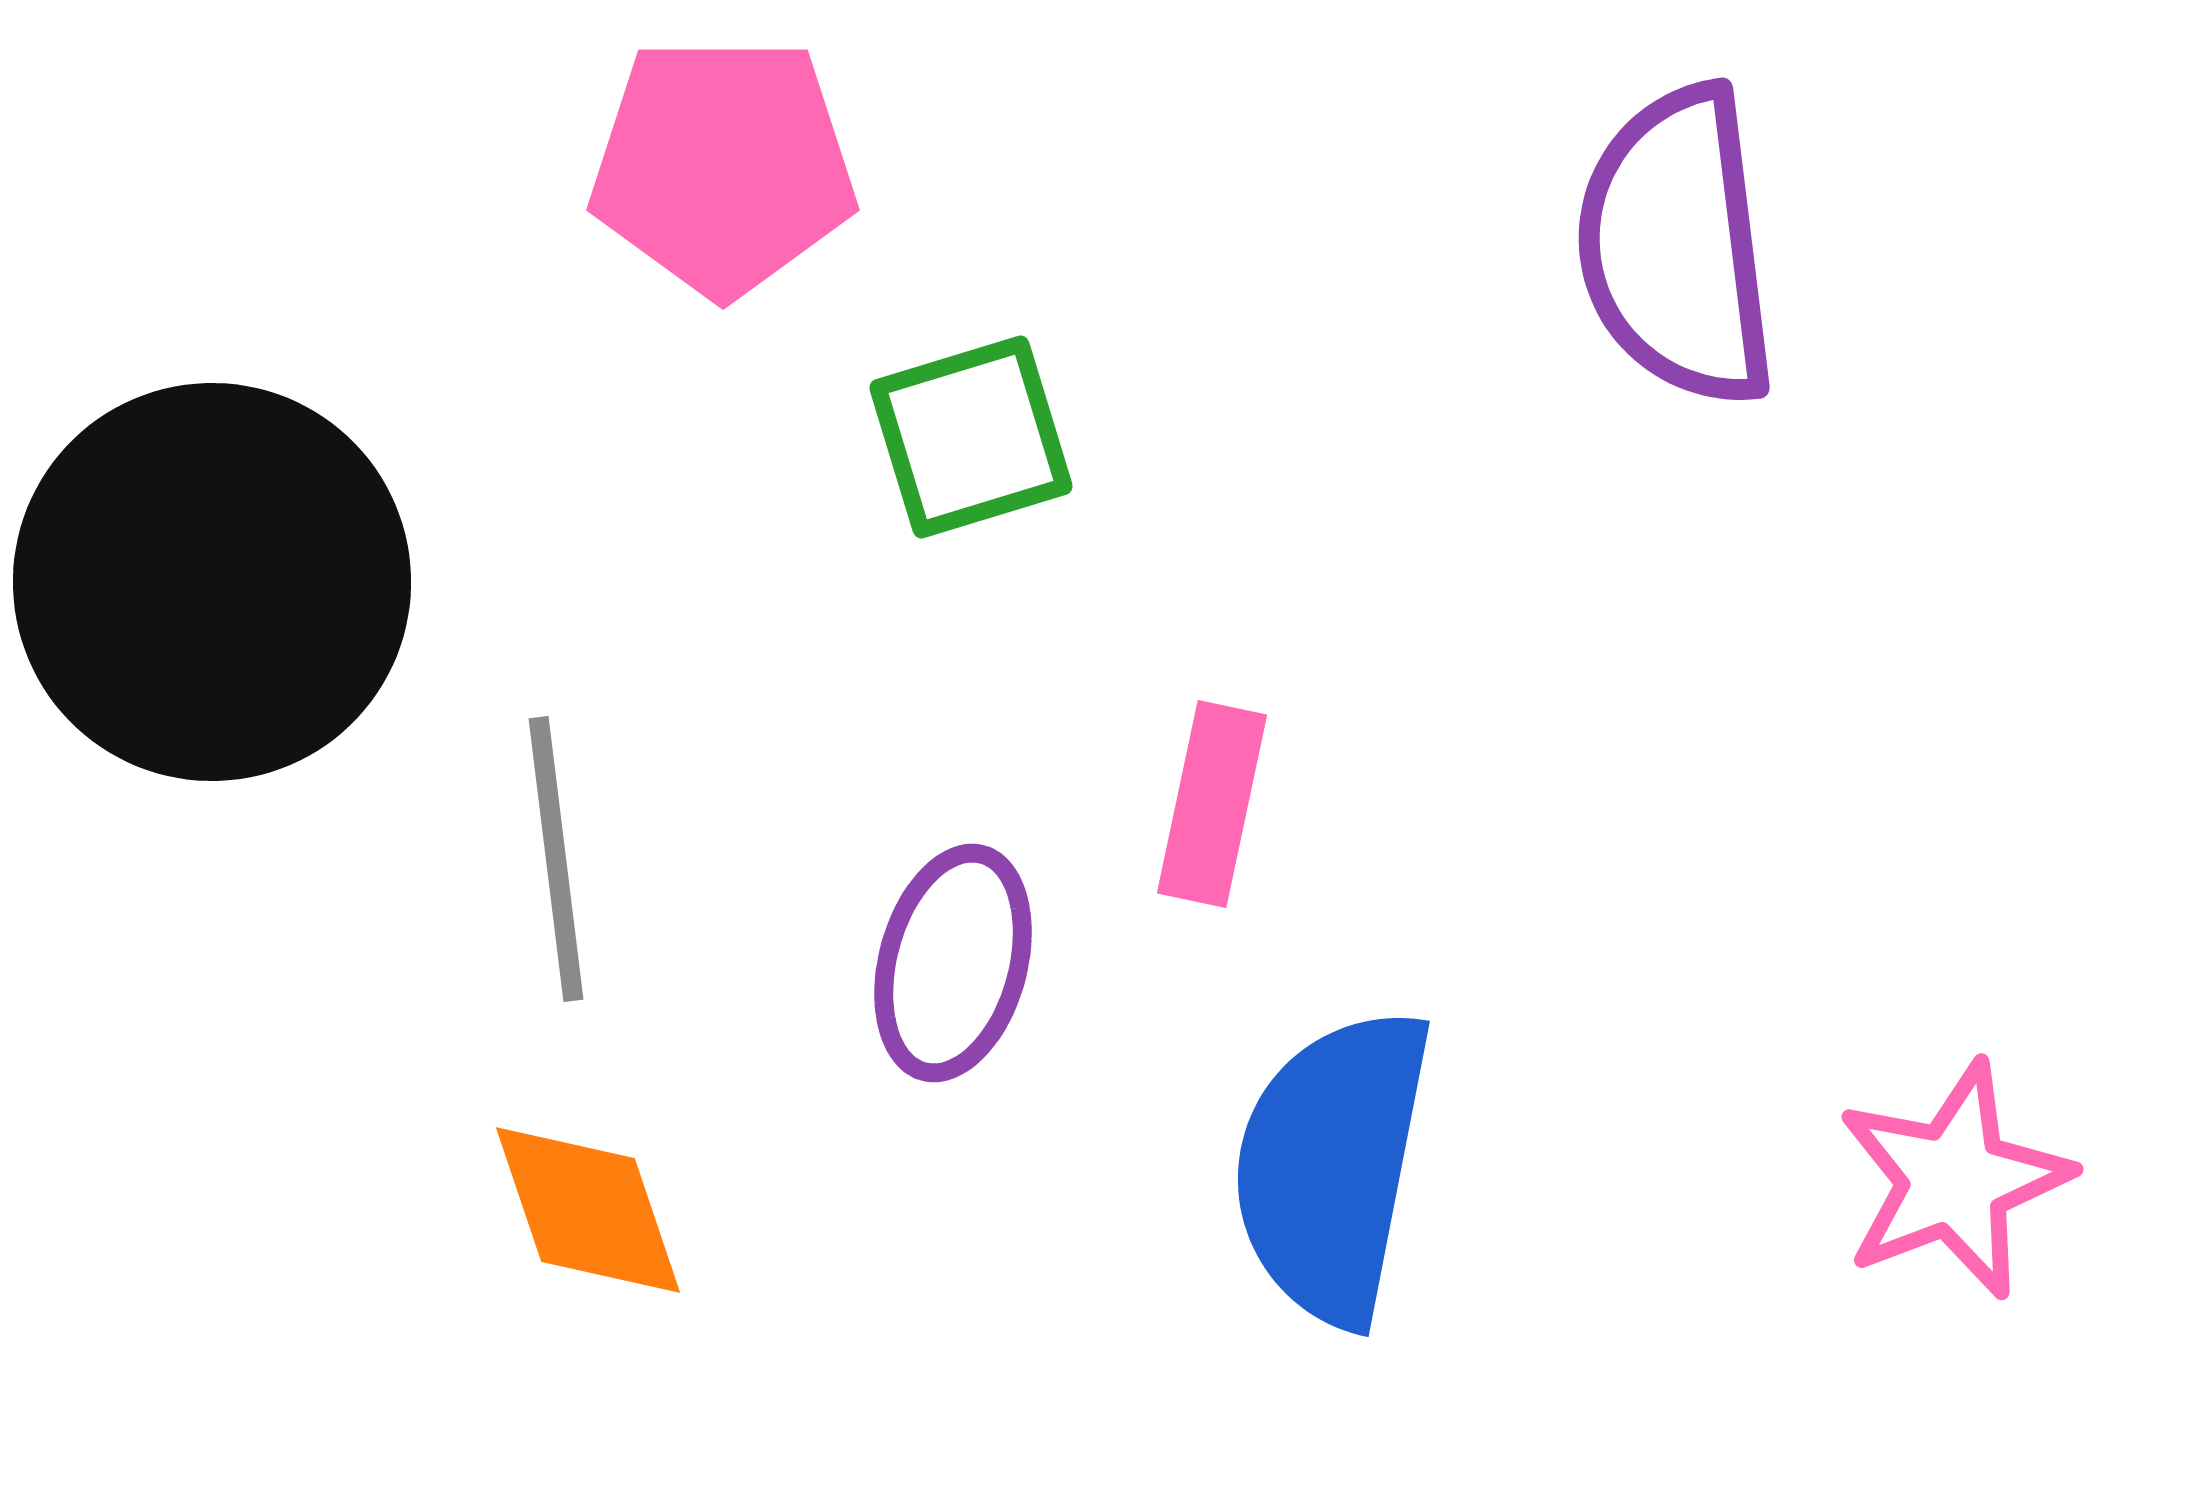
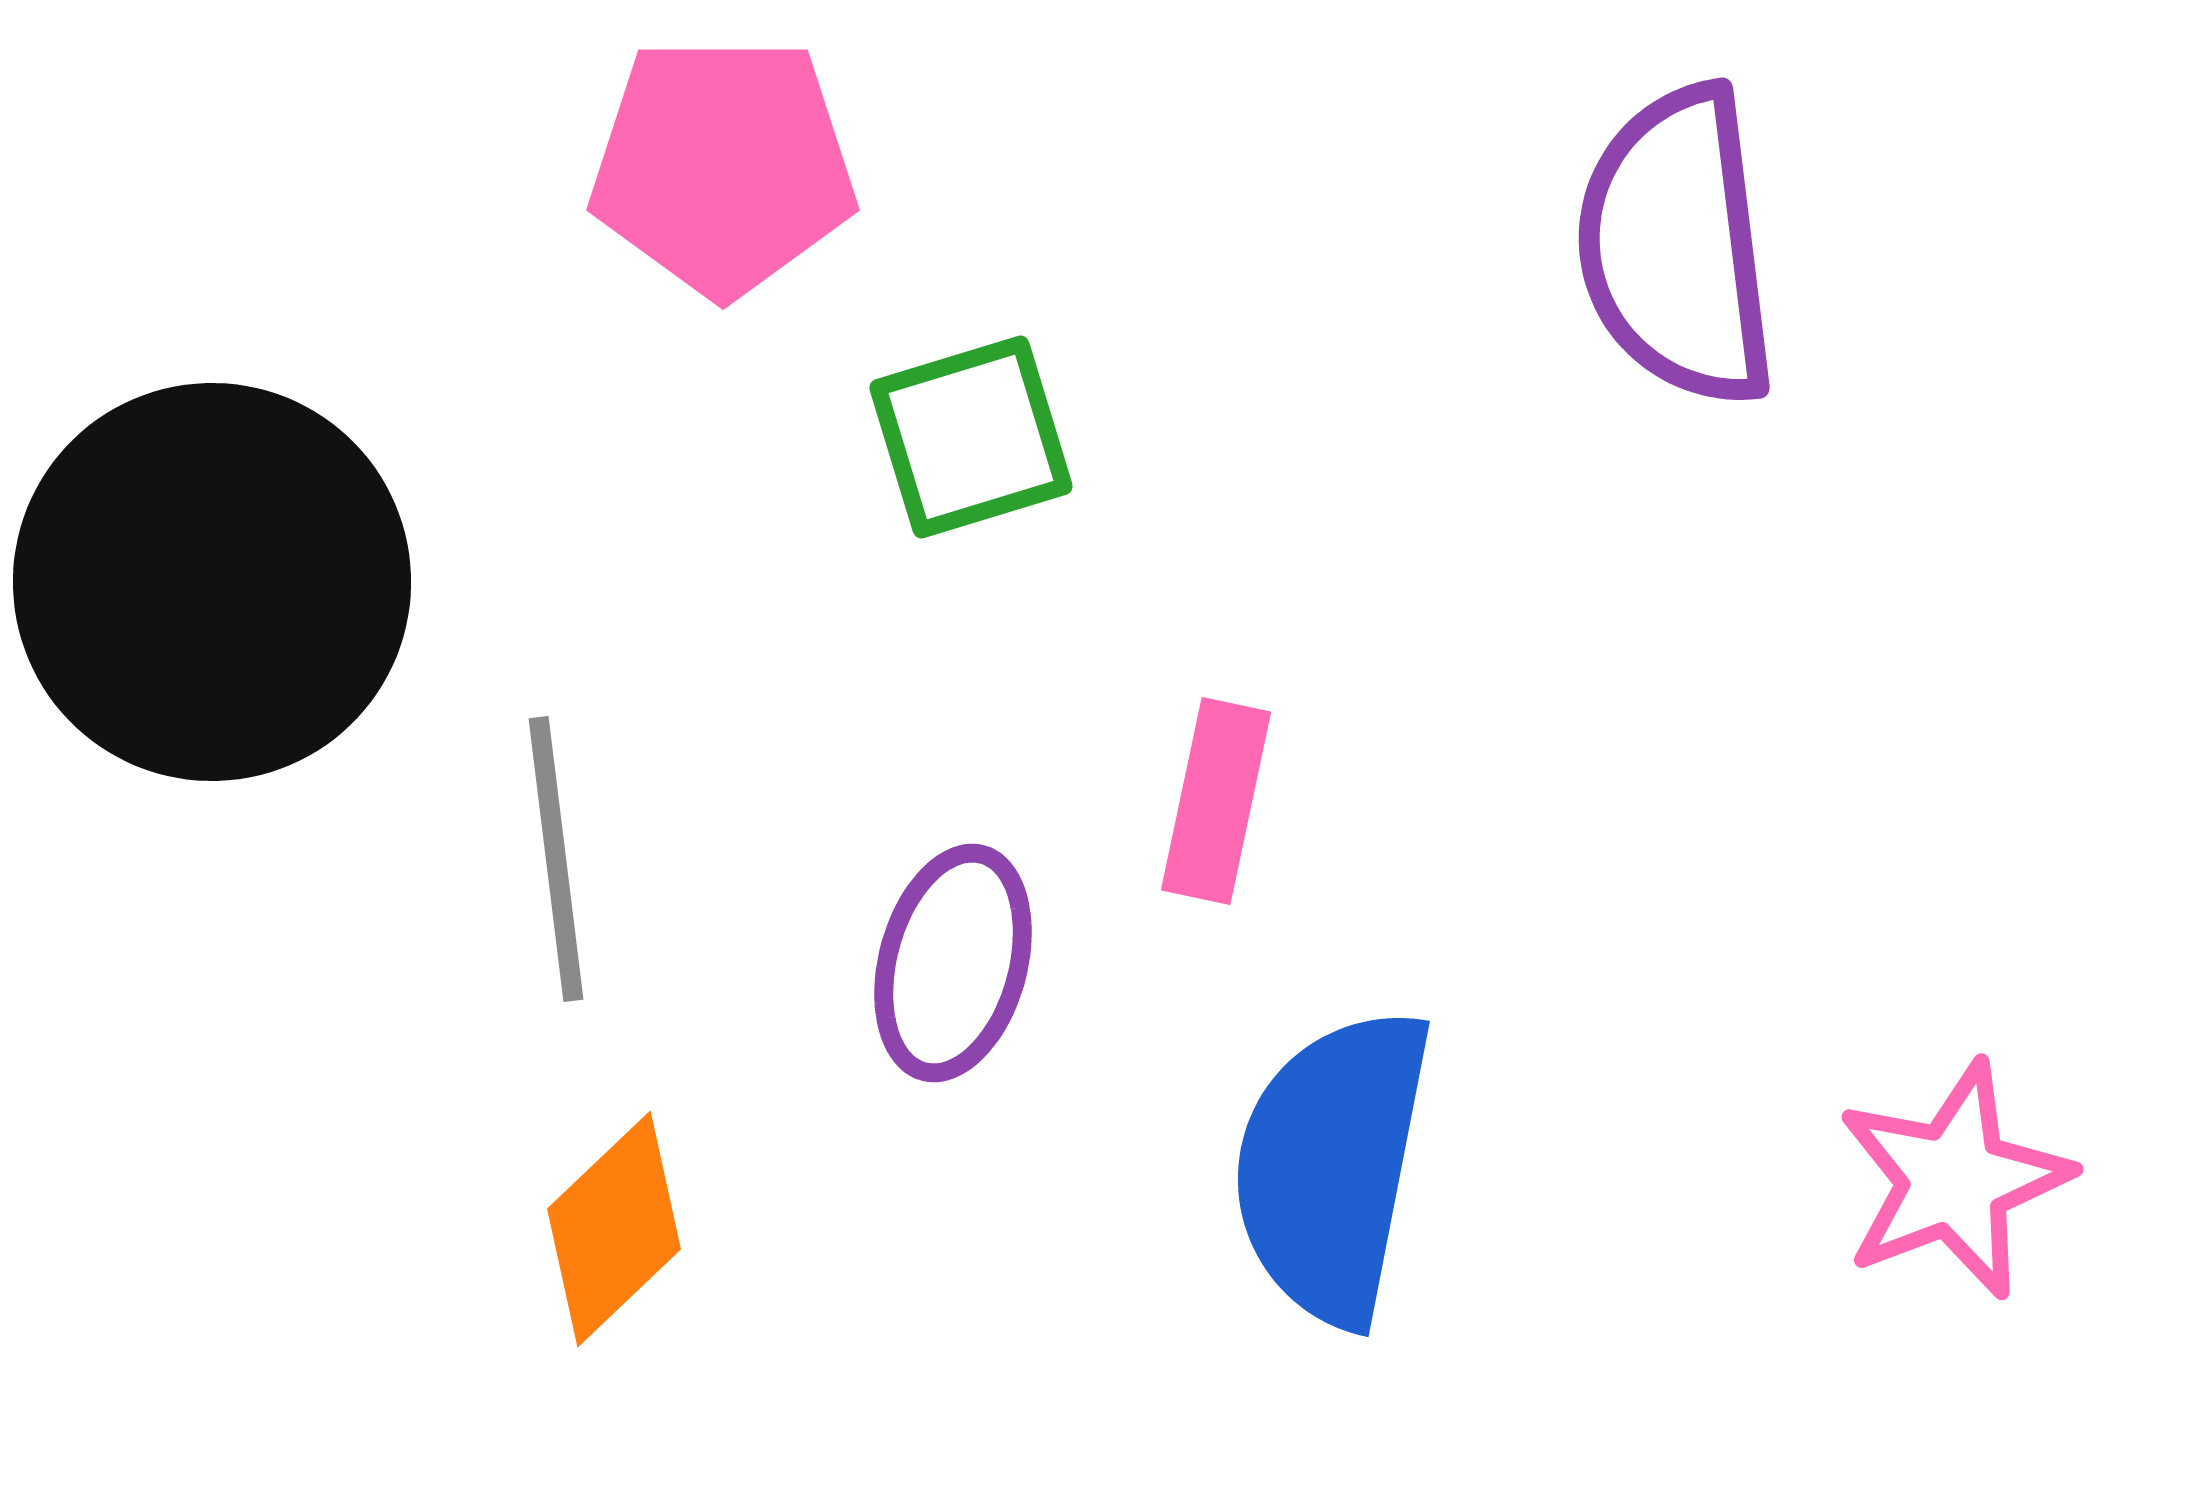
pink rectangle: moved 4 px right, 3 px up
orange diamond: moved 26 px right, 19 px down; rotated 65 degrees clockwise
